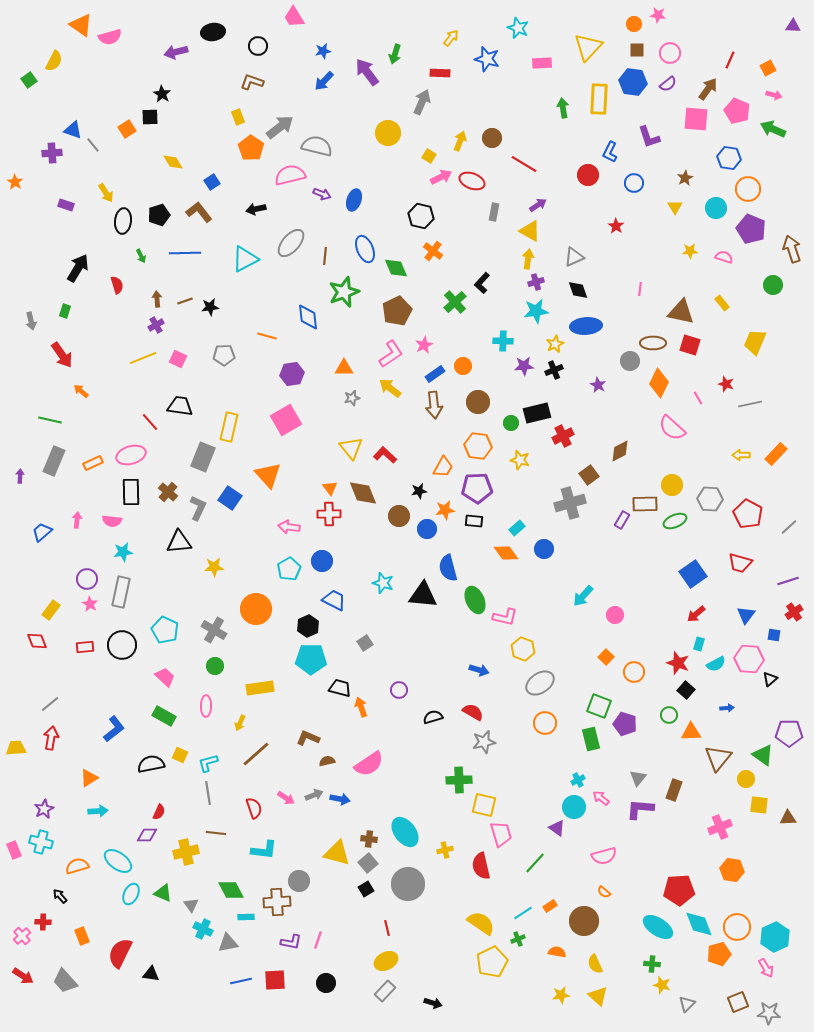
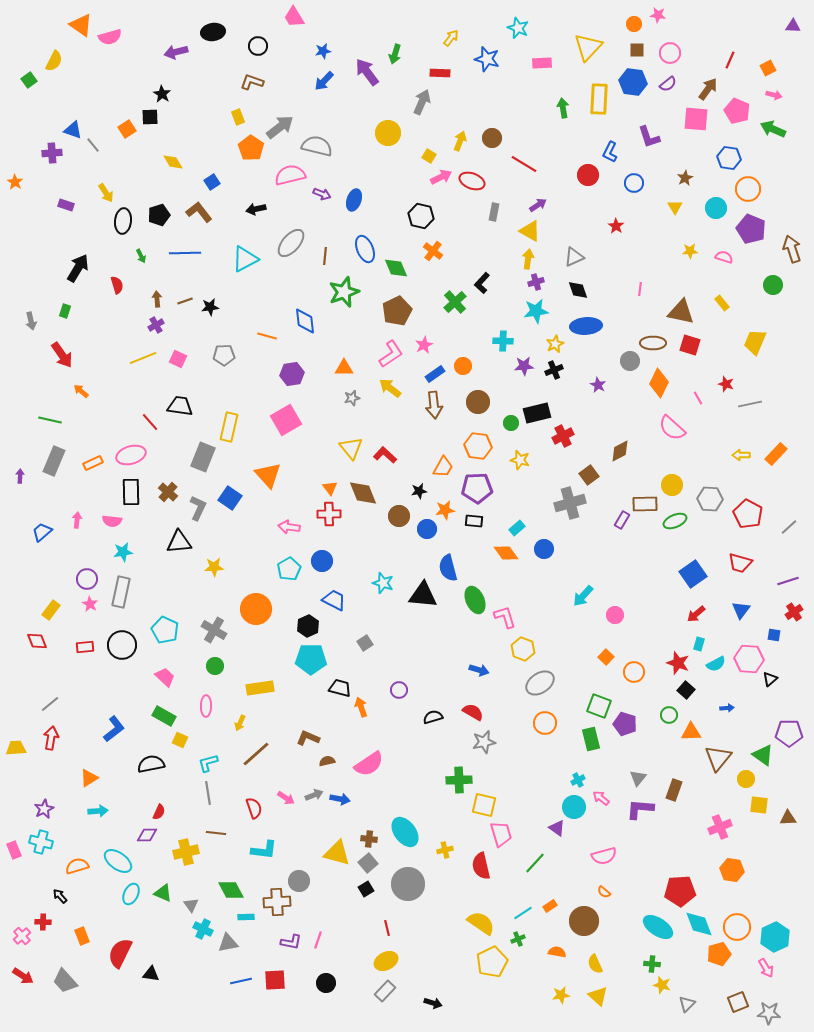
blue diamond at (308, 317): moved 3 px left, 4 px down
blue triangle at (746, 615): moved 5 px left, 5 px up
pink L-shape at (505, 617): rotated 120 degrees counterclockwise
yellow square at (180, 755): moved 15 px up
red pentagon at (679, 890): moved 1 px right, 1 px down
